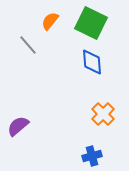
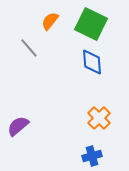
green square: moved 1 px down
gray line: moved 1 px right, 3 px down
orange cross: moved 4 px left, 4 px down
